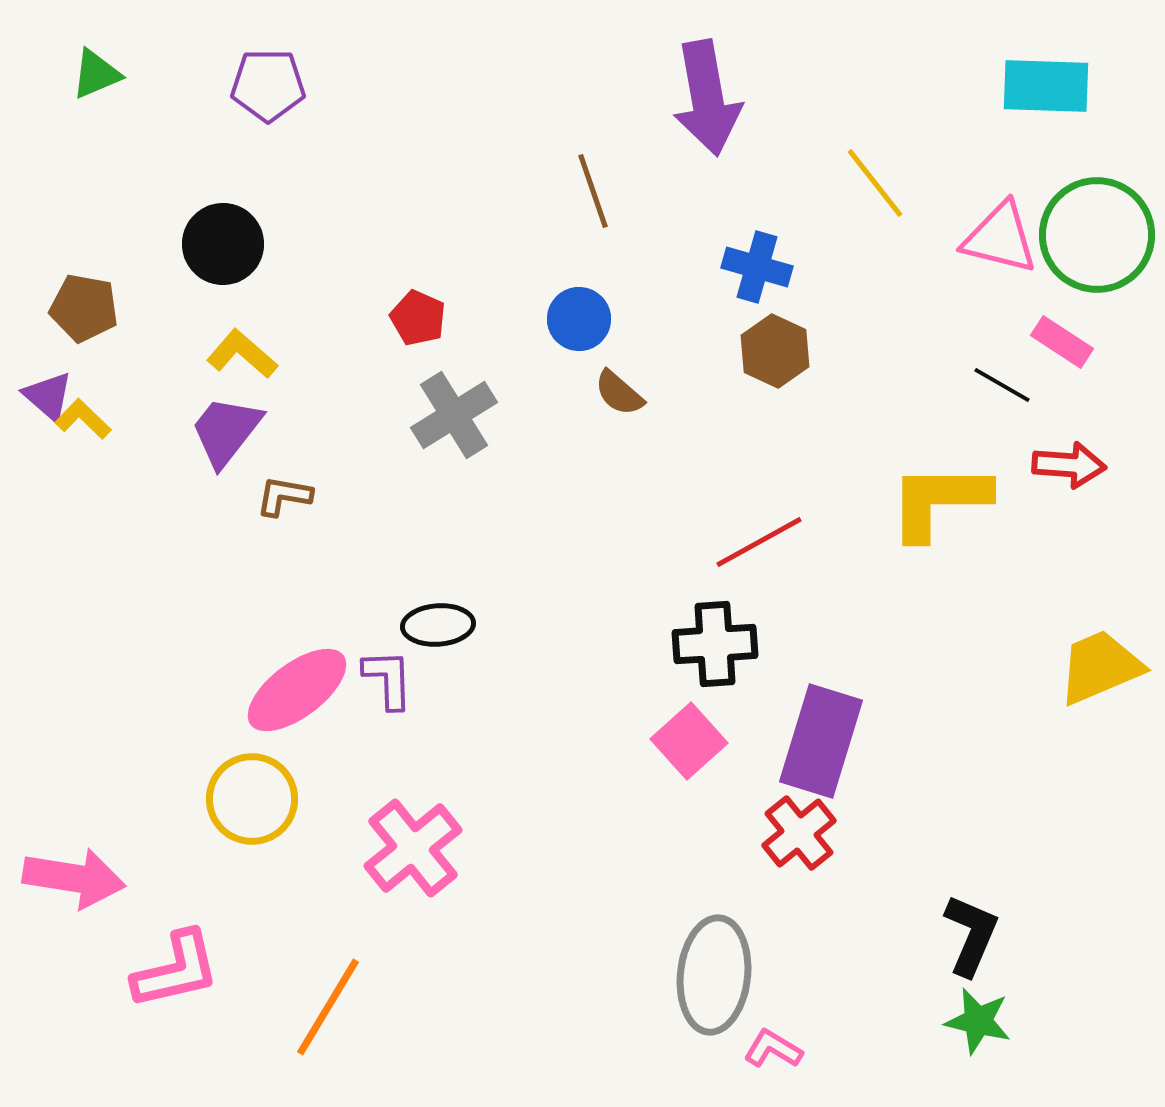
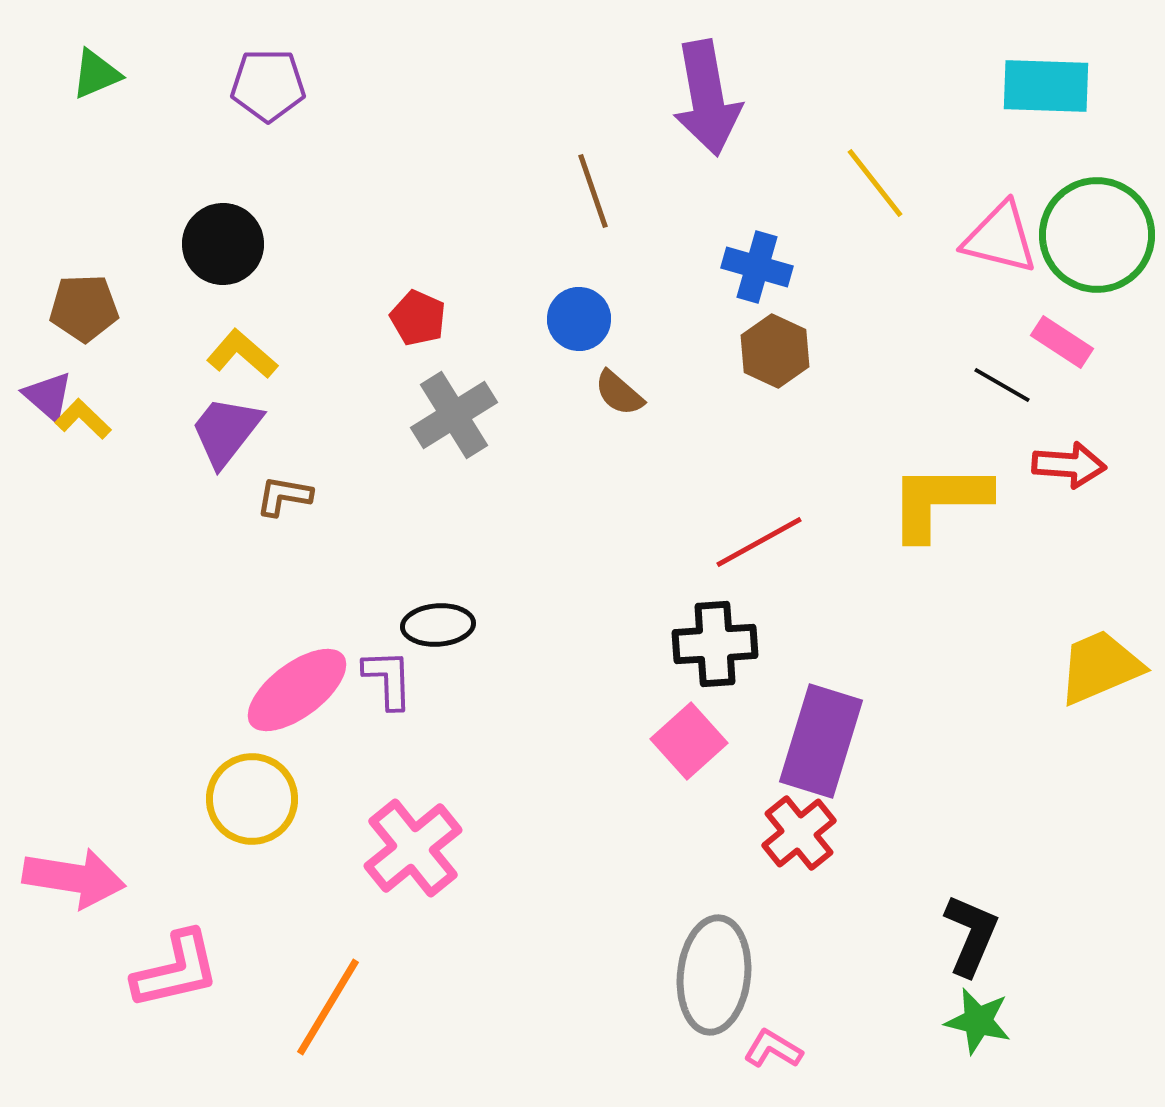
brown pentagon at (84, 308): rotated 12 degrees counterclockwise
